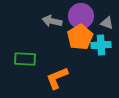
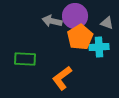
purple circle: moved 6 px left
cyan cross: moved 2 px left, 2 px down
orange L-shape: moved 5 px right; rotated 15 degrees counterclockwise
